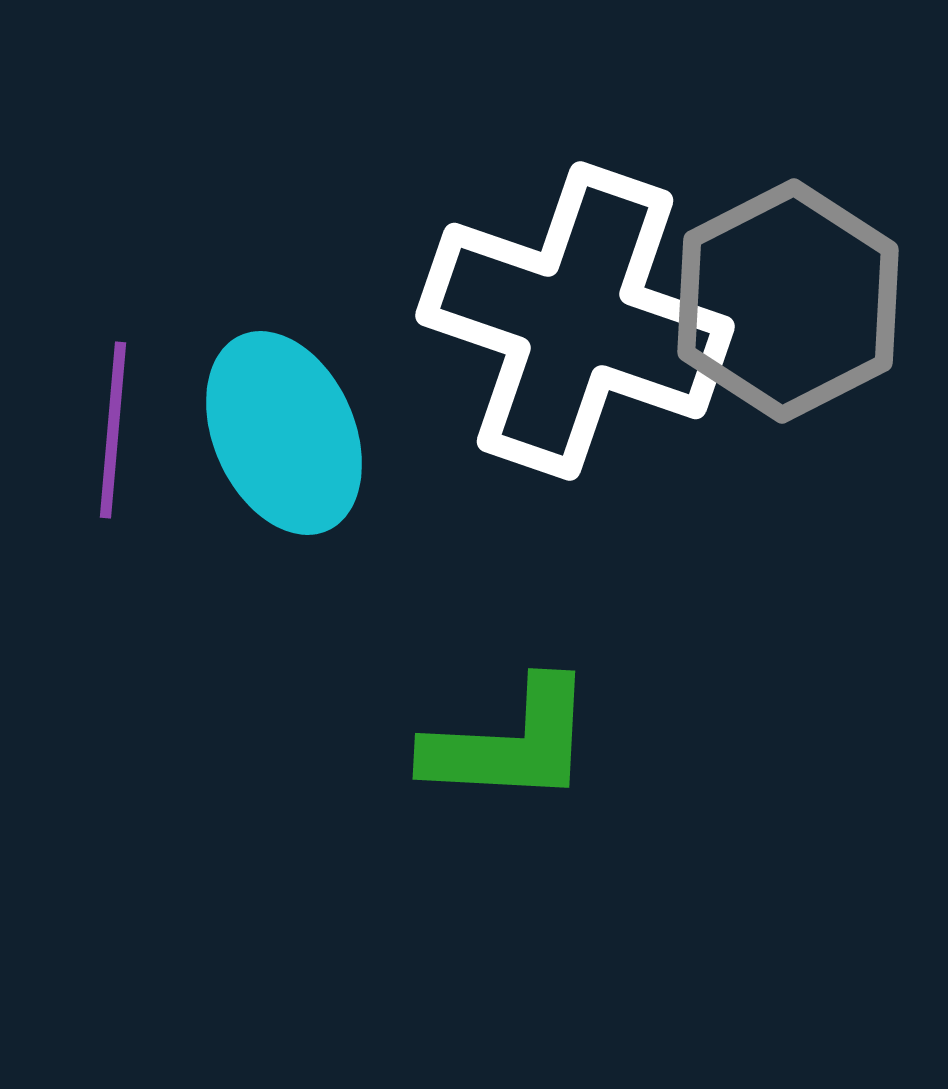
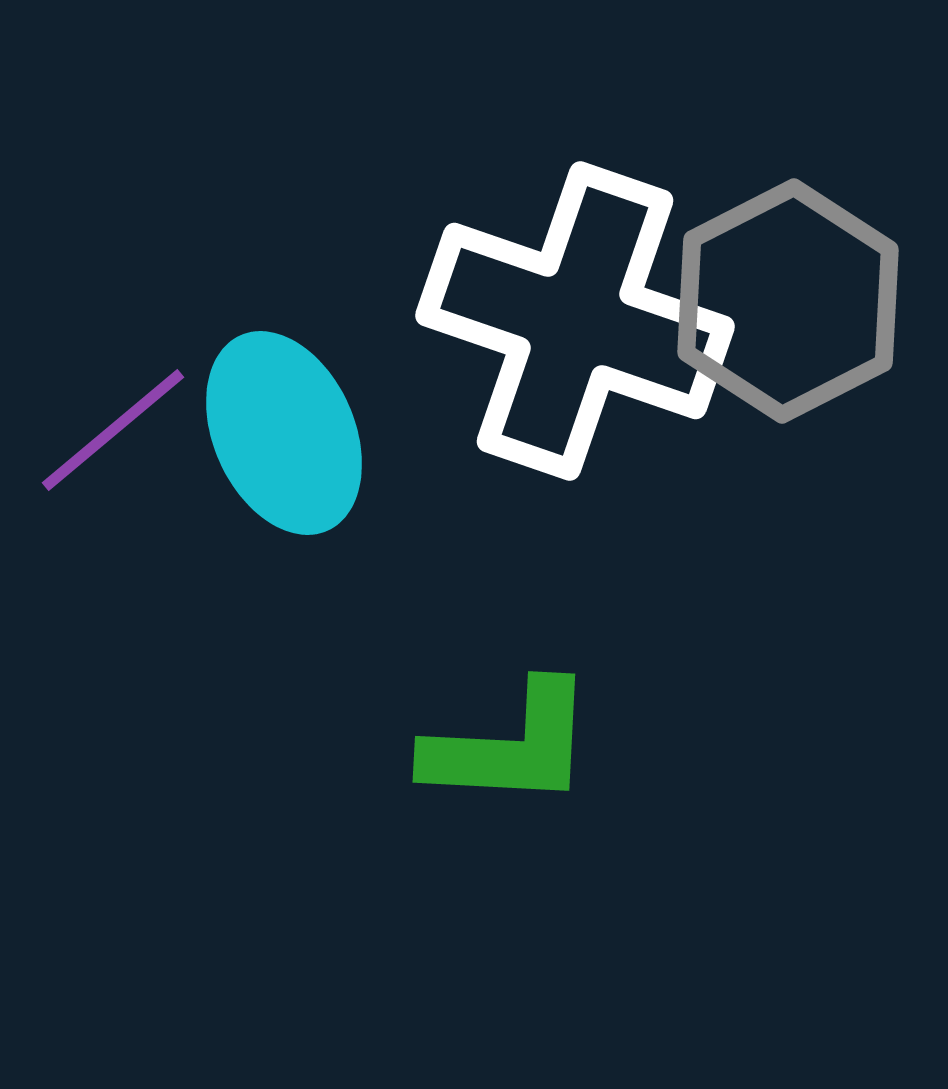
purple line: rotated 45 degrees clockwise
green L-shape: moved 3 px down
